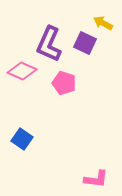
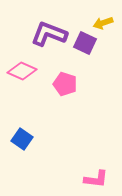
yellow arrow: rotated 48 degrees counterclockwise
purple L-shape: moved 10 px up; rotated 87 degrees clockwise
pink pentagon: moved 1 px right, 1 px down
